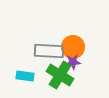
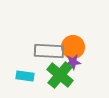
green cross: rotated 8 degrees clockwise
